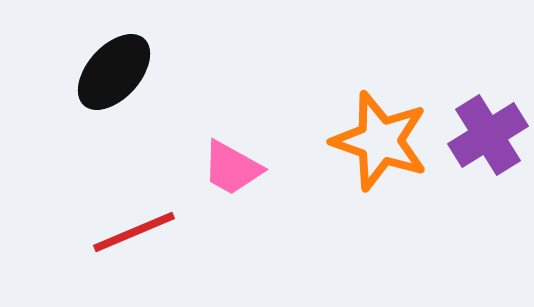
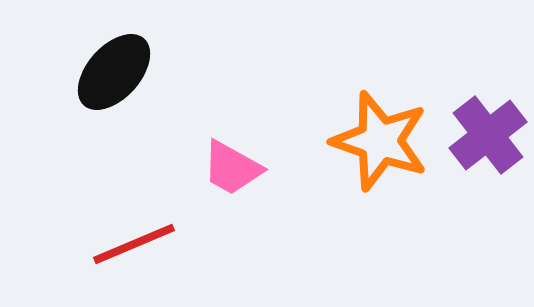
purple cross: rotated 6 degrees counterclockwise
red line: moved 12 px down
